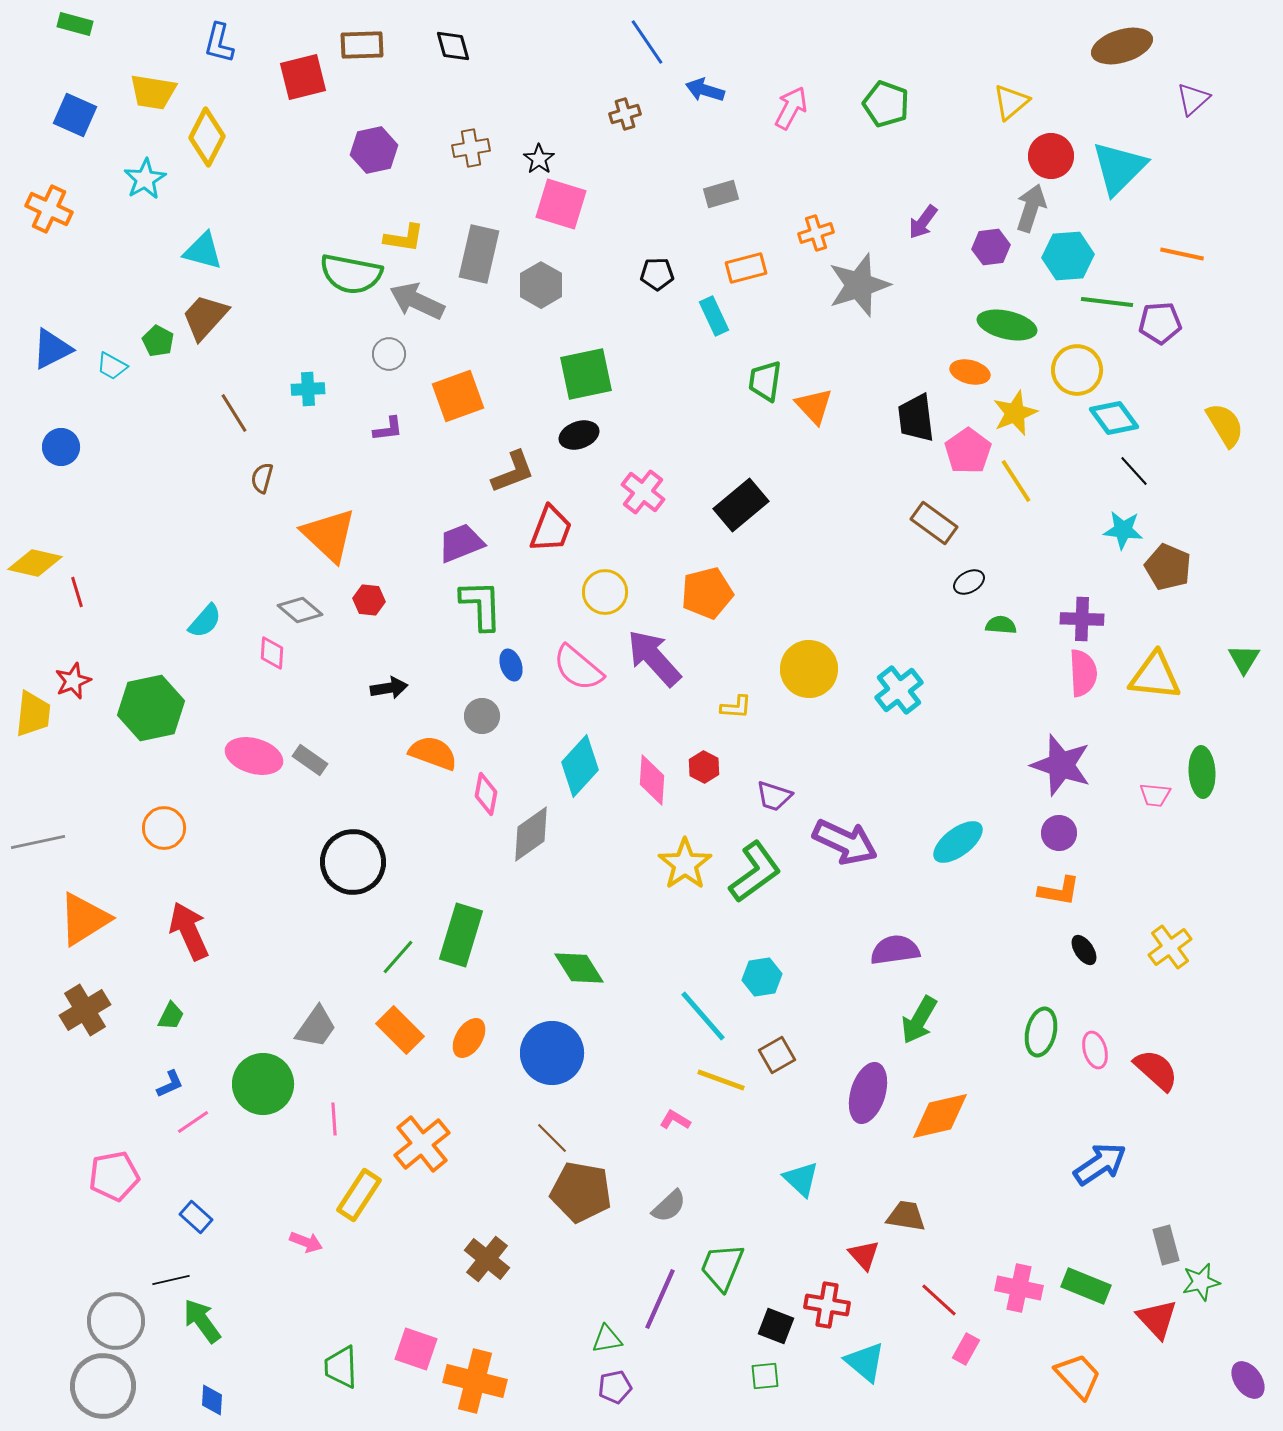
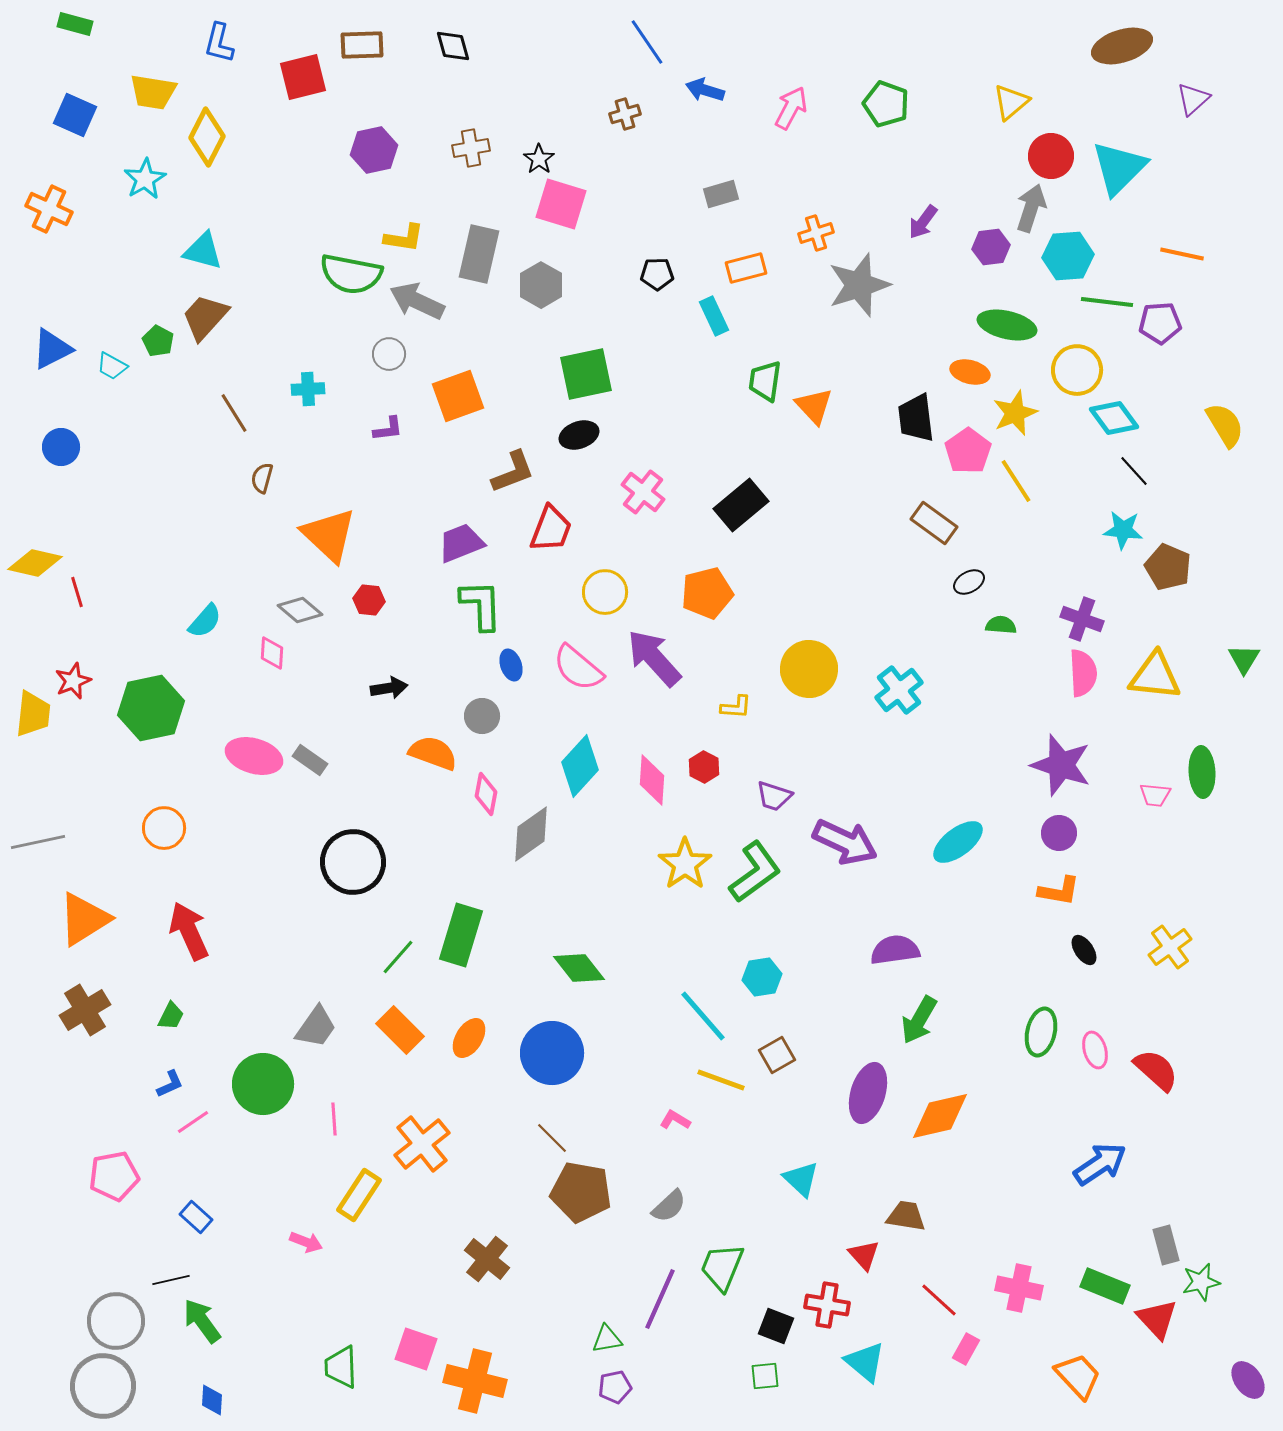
purple cross at (1082, 619): rotated 18 degrees clockwise
green diamond at (579, 968): rotated 6 degrees counterclockwise
green rectangle at (1086, 1286): moved 19 px right
